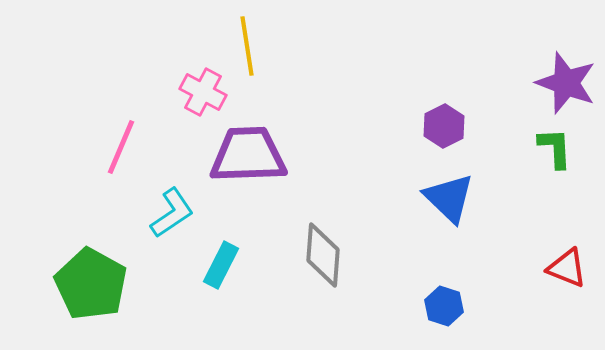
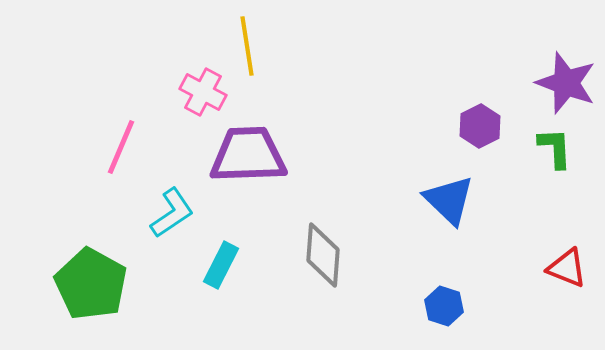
purple hexagon: moved 36 px right
blue triangle: moved 2 px down
